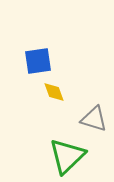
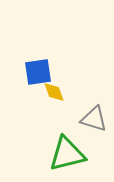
blue square: moved 11 px down
green triangle: moved 2 px up; rotated 30 degrees clockwise
